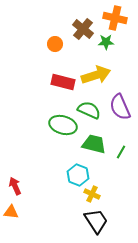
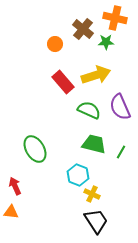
red rectangle: rotated 35 degrees clockwise
green ellipse: moved 28 px left, 24 px down; rotated 44 degrees clockwise
